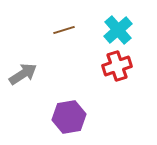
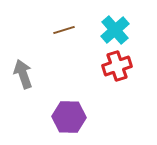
cyan cross: moved 3 px left
gray arrow: rotated 76 degrees counterclockwise
purple hexagon: rotated 12 degrees clockwise
